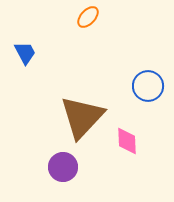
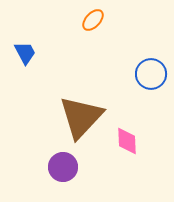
orange ellipse: moved 5 px right, 3 px down
blue circle: moved 3 px right, 12 px up
brown triangle: moved 1 px left
